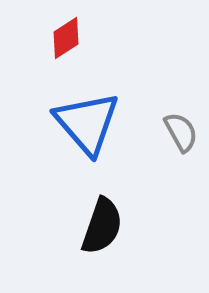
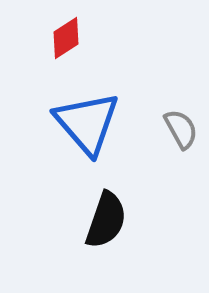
gray semicircle: moved 3 px up
black semicircle: moved 4 px right, 6 px up
